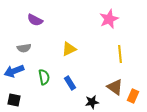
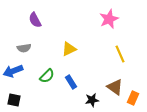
purple semicircle: rotated 35 degrees clockwise
yellow line: rotated 18 degrees counterclockwise
blue arrow: moved 1 px left
green semicircle: moved 3 px right, 1 px up; rotated 56 degrees clockwise
blue rectangle: moved 1 px right, 1 px up
orange rectangle: moved 2 px down
black star: moved 2 px up
